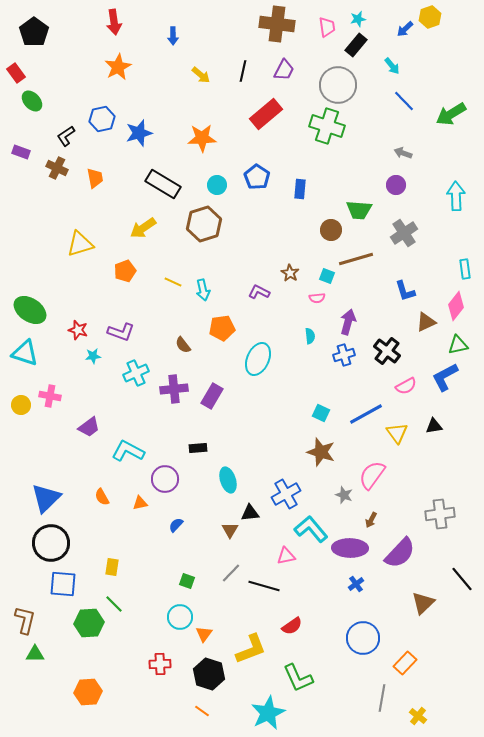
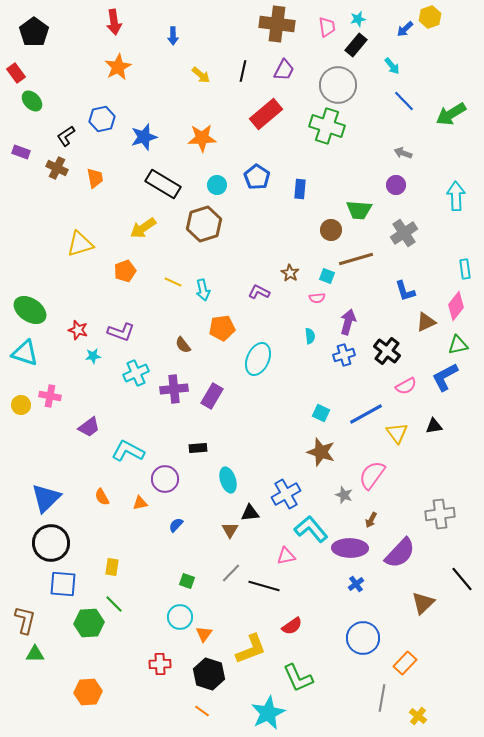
blue star at (139, 133): moved 5 px right, 4 px down
